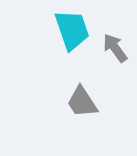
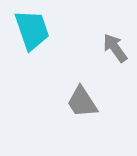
cyan trapezoid: moved 40 px left
